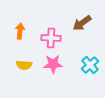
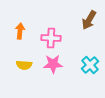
brown arrow: moved 7 px right, 3 px up; rotated 24 degrees counterclockwise
